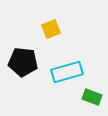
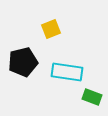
black pentagon: rotated 20 degrees counterclockwise
cyan rectangle: rotated 24 degrees clockwise
